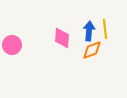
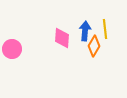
blue arrow: moved 4 px left
pink circle: moved 4 px down
orange diamond: moved 2 px right, 4 px up; rotated 40 degrees counterclockwise
